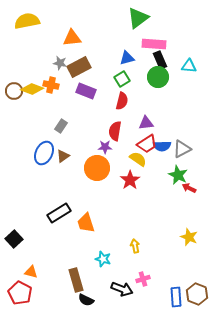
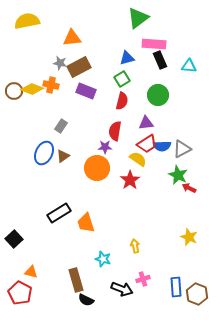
green circle at (158, 77): moved 18 px down
blue rectangle at (176, 297): moved 10 px up
